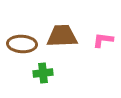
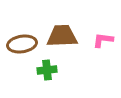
brown ellipse: rotated 12 degrees counterclockwise
green cross: moved 4 px right, 3 px up
